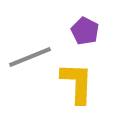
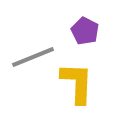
gray line: moved 3 px right
